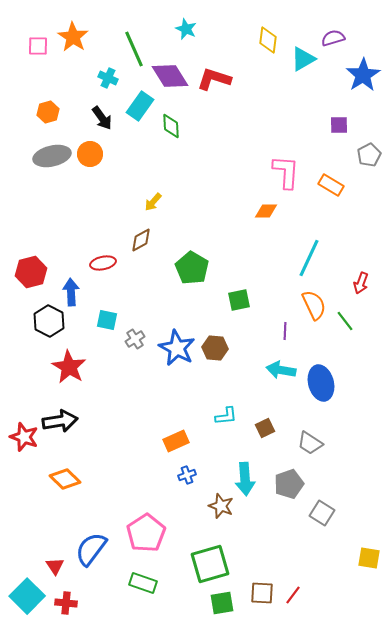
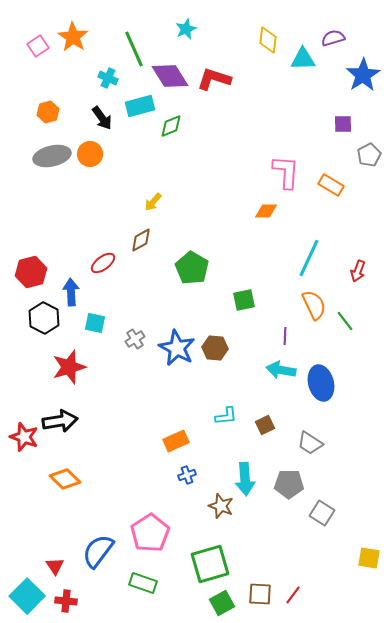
cyan star at (186, 29): rotated 25 degrees clockwise
pink square at (38, 46): rotated 35 degrees counterclockwise
cyan triangle at (303, 59): rotated 28 degrees clockwise
cyan rectangle at (140, 106): rotated 40 degrees clockwise
purple square at (339, 125): moved 4 px right, 1 px up
green diamond at (171, 126): rotated 70 degrees clockwise
red ellipse at (103, 263): rotated 25 degrees counterclockwise
red arrow at (361, 283): moved 3 px left, 12 px up
green square at (239, 300): moved 5 px right
cyan square at (107, 320): moved 12 px left, 3 px down
black hexagon at (49, 321): moved 5 px left, 3 px up
purple line at (285, 331): moved 5 px down
red star at (69, 367): rotated 24 degrees clockwise
brown square at (265, 428): moved 3 px up
gray pentagon at (289, 484): rotated 20 degrees clockwise
pink pentagon at (146, 533): moved 4 px right
blue semicircle at (91, 549): moved 7 px right, 2 px down
brown square at (262, 593): moved 2 px left, 1 px down
red cross at (66, 603): moved 2 px up
green square at (222, 603): rotated 20 degrees counterclockwise
